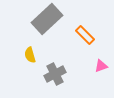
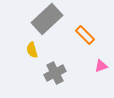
yellow semicircle: moved 2 px right, 5 px up
gray cross: moved 1 px up
